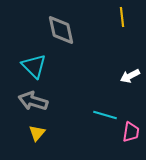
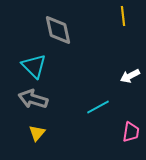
yellow line: moved 1 px right, 1 px up
gray diamond: moved 3 px left
gray arrow: moved 2 px up
cyan line: moved 7 px left, 8 px up; rotated 45 degrees counterclockwise
